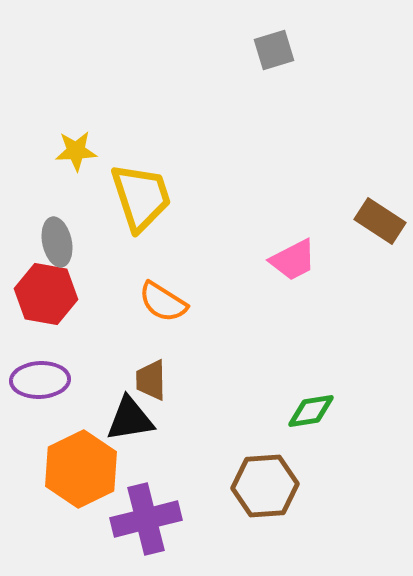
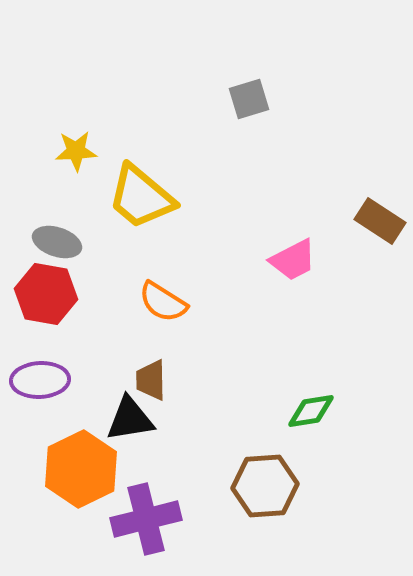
gray square: moved 25 px left, 49 px down
yellow trapezoid: rotated 148 degrees clockwise
gray ellipse: rotated 60 degrees counterclockwise
